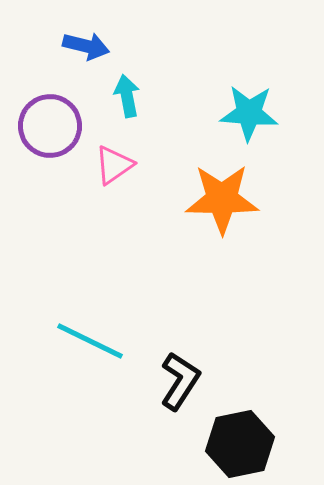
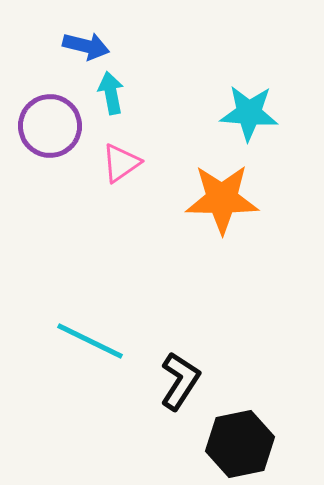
cyan arrow: moved 16 px left, 3 px up
pink triangle: moved 7 px right, 2 px up
